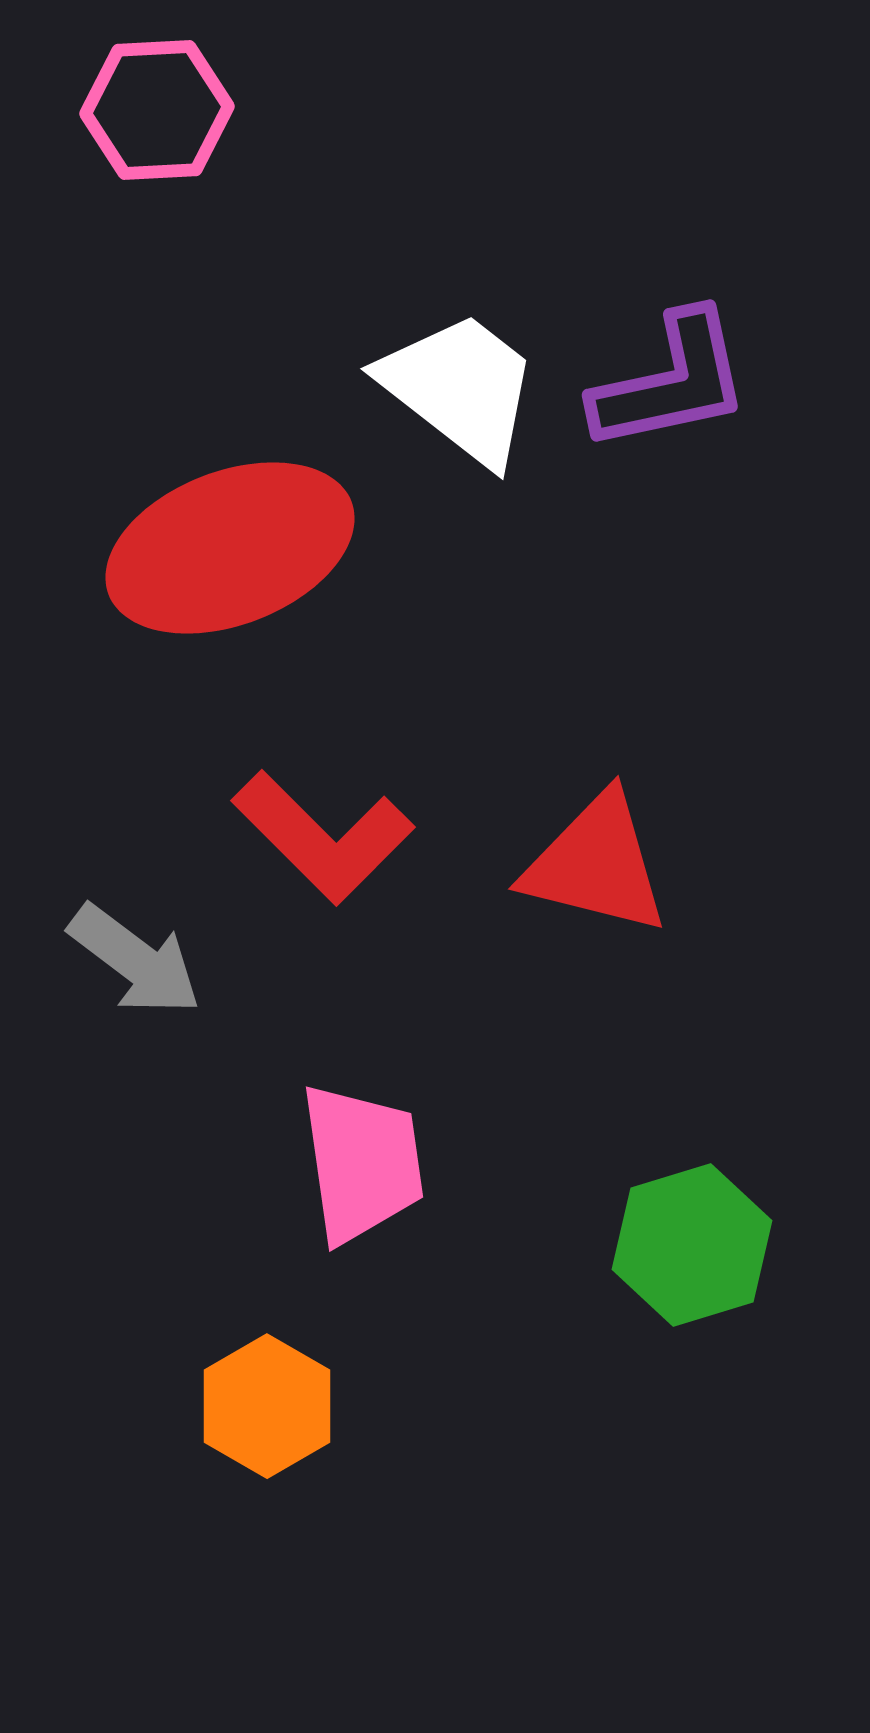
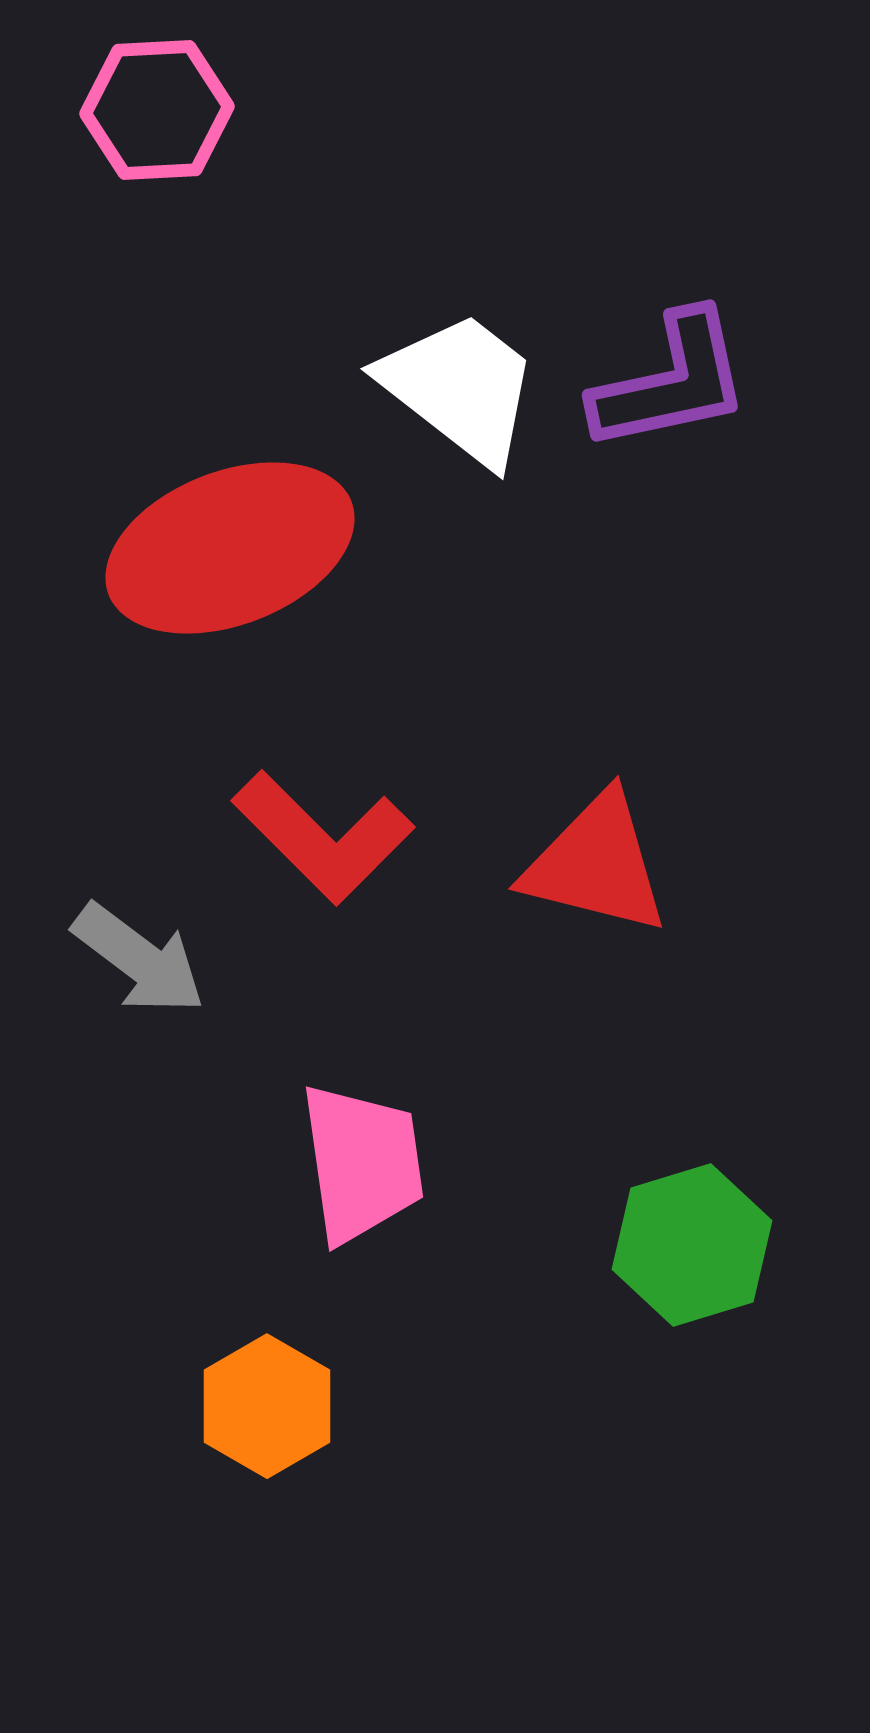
gray arrow: moved 4 px right, 1 px up
